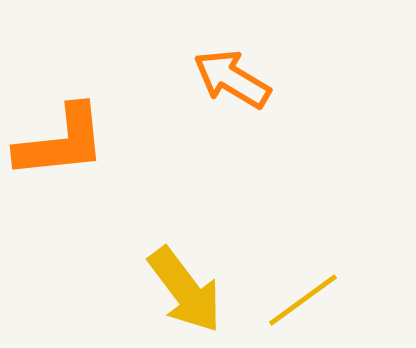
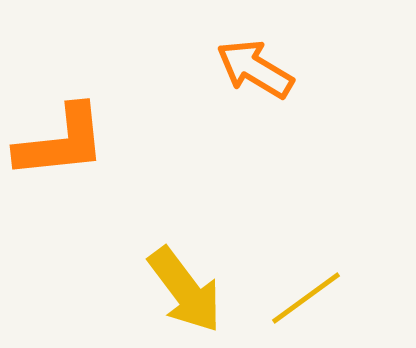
orange arrow: moved 23 px right, 10 px up
yellow line: moved 3 px right, 2 px up
